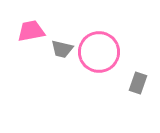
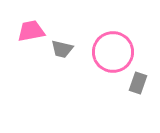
pink circle: moved 14 px right
